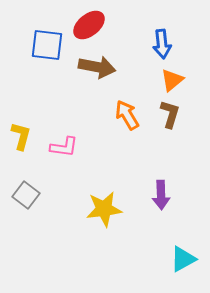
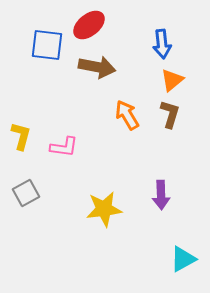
gray square: moved 2 px up; rotated 24 degrees clockwise
